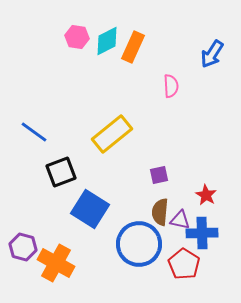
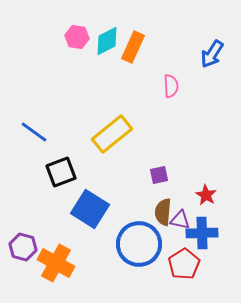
brown semicircle: moved 3 px right
red pentagon: rotated 8 degrees clockwise
